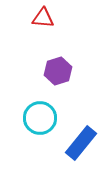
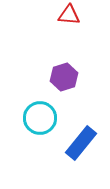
red triangle: moved 26 px right, 3 px up
purple hexagon: moved 6 px right, 6 px down
